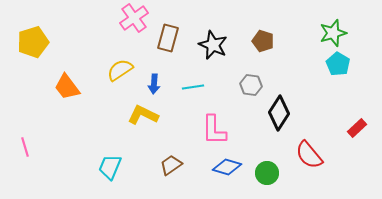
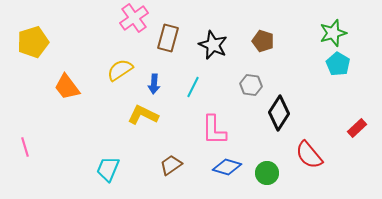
cyan line: rotated 55 degrees counterclockwise
cyan trapezoid: moved 2 px left, 2 px down
